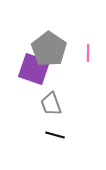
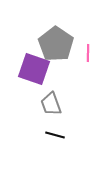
gray pentagon: moved 7 px right, 5 px up
